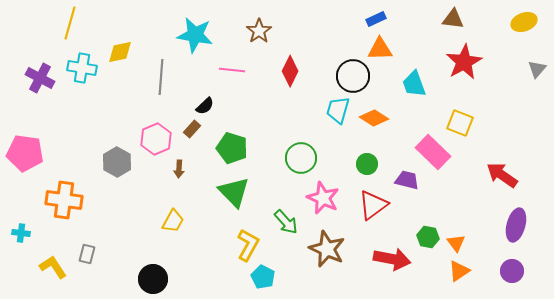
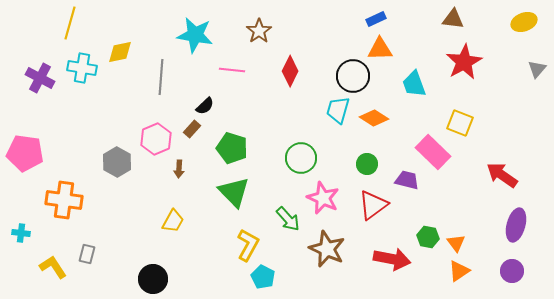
green arrow at (286, 222): moved 2 px right, 3 px up
